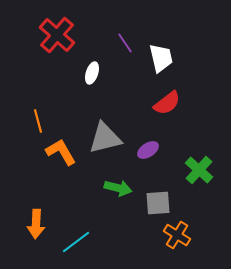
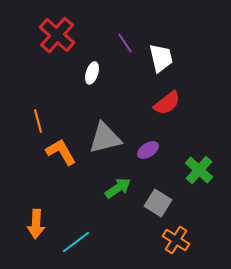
green arrow: rotated 48 degrees counterclockwise
gray square: rotated 36 degrees clockwise
orange cross: moved 1 px left, 5 px down
